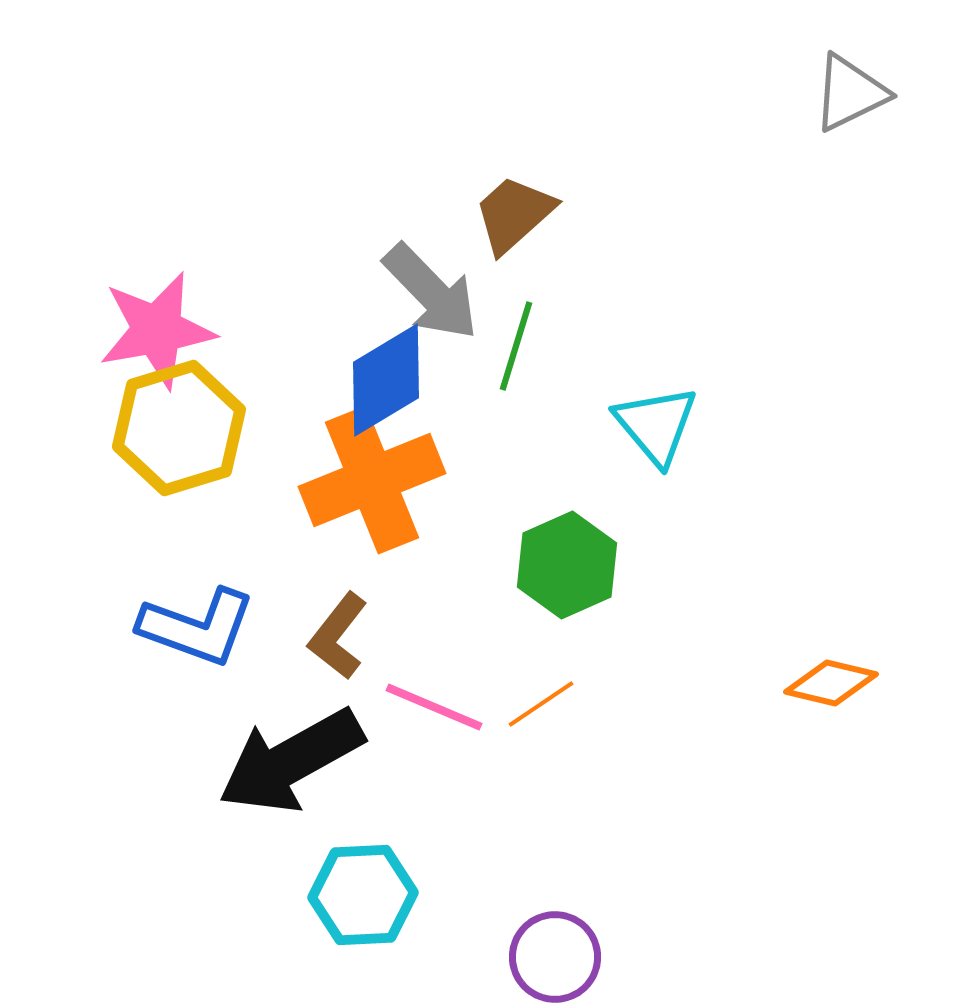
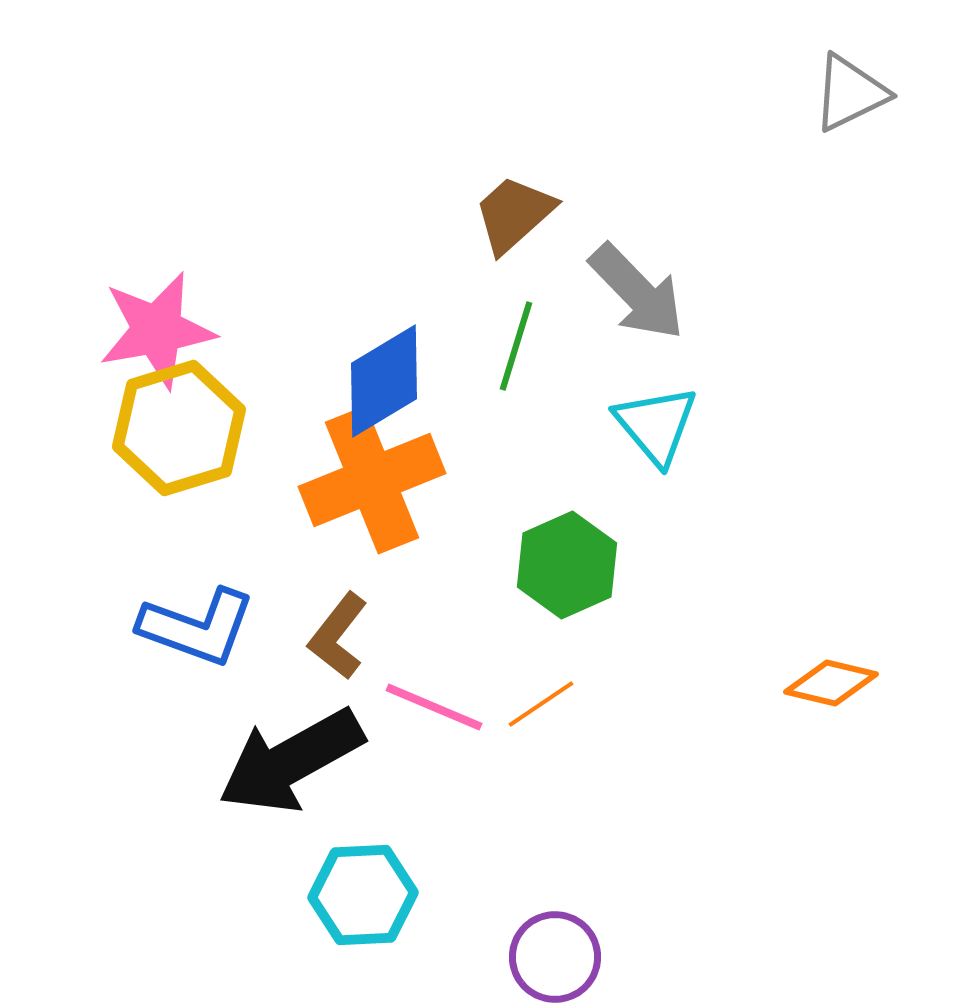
gray arrow: moved 206 px right
blue diamond: moved 2 px left, 1 px down
